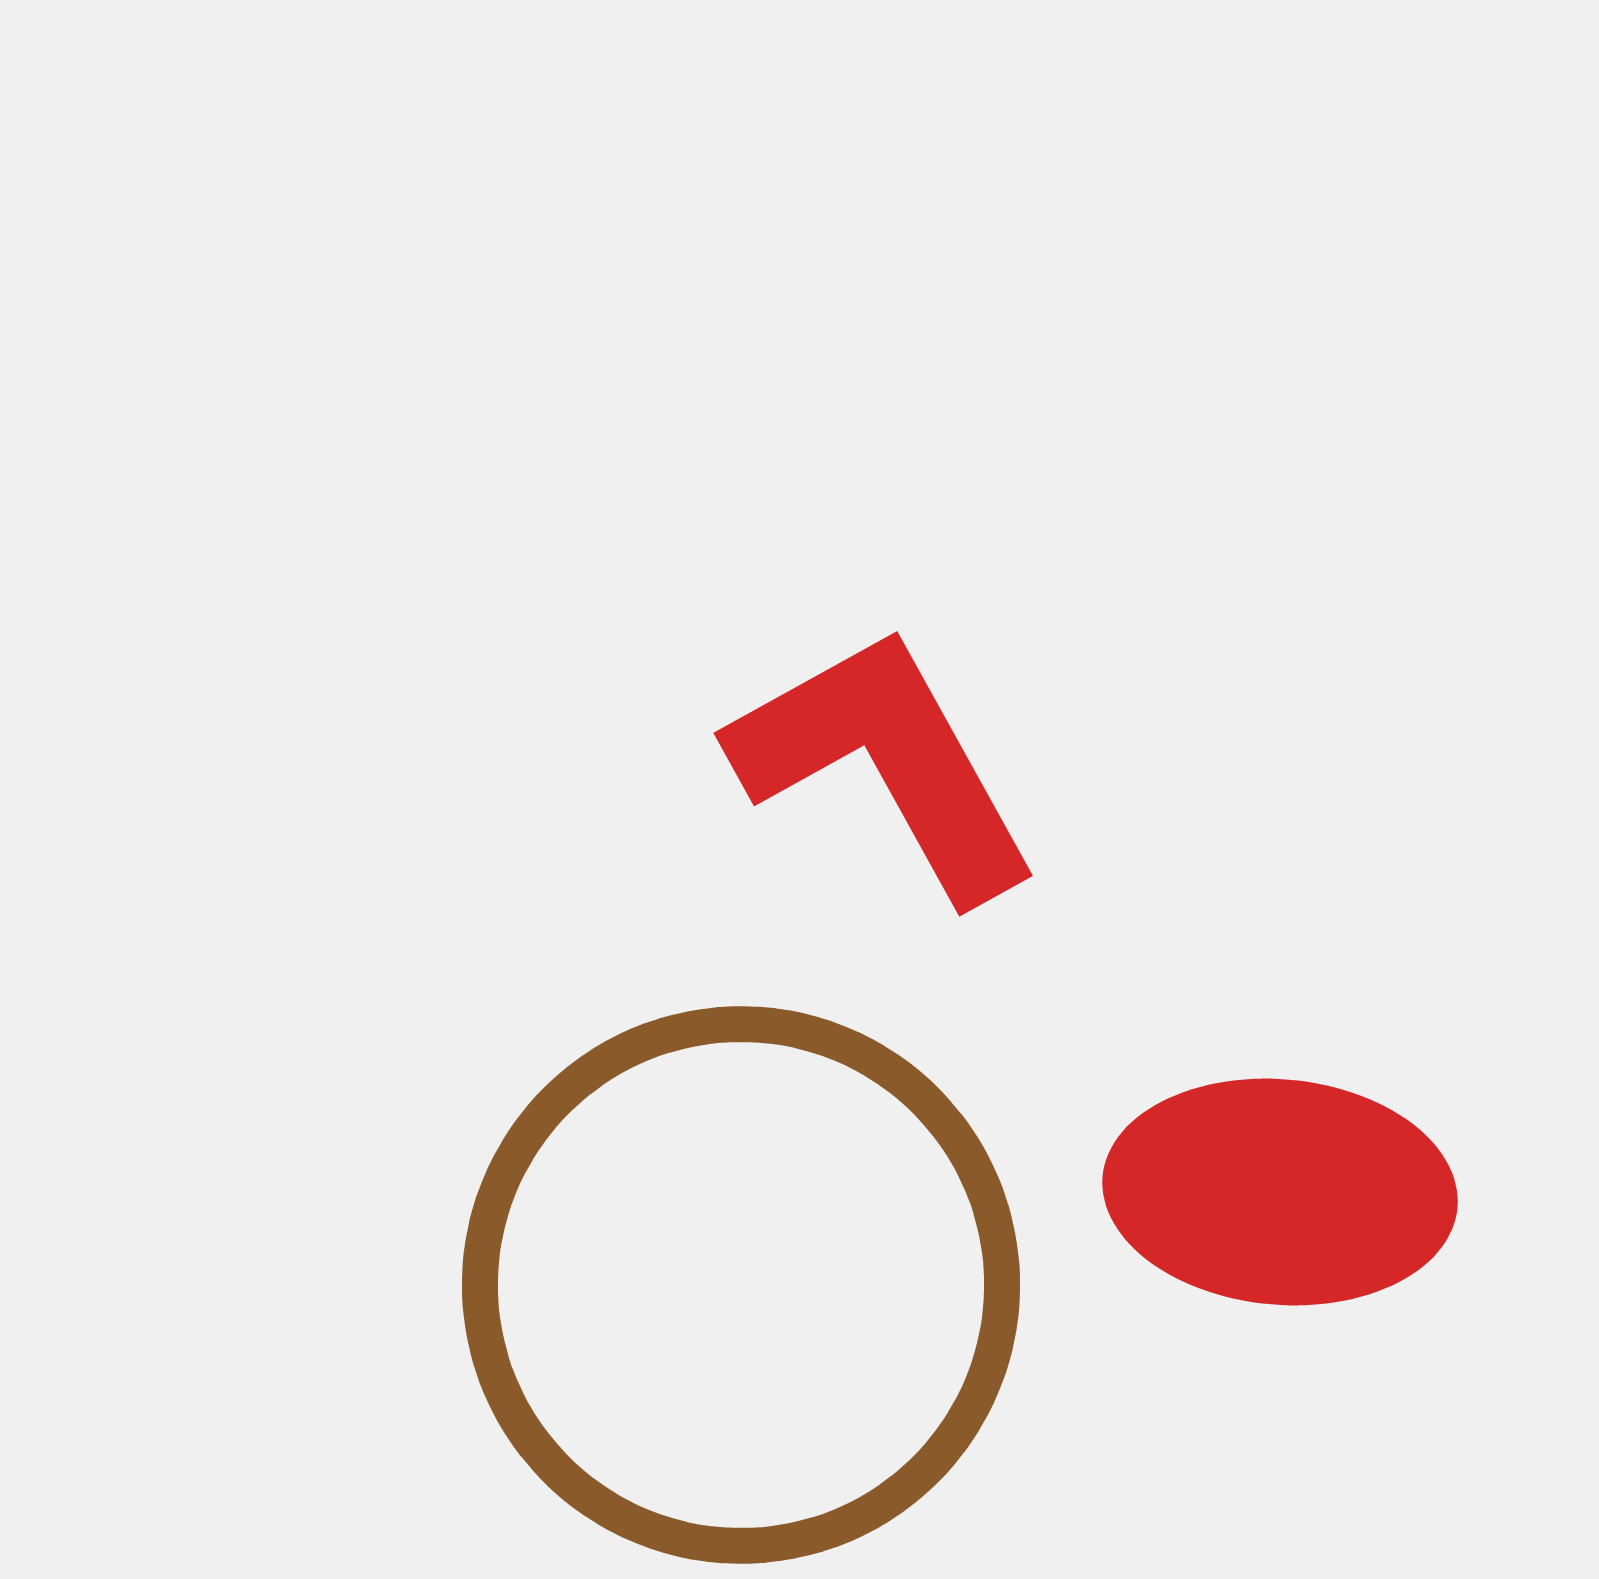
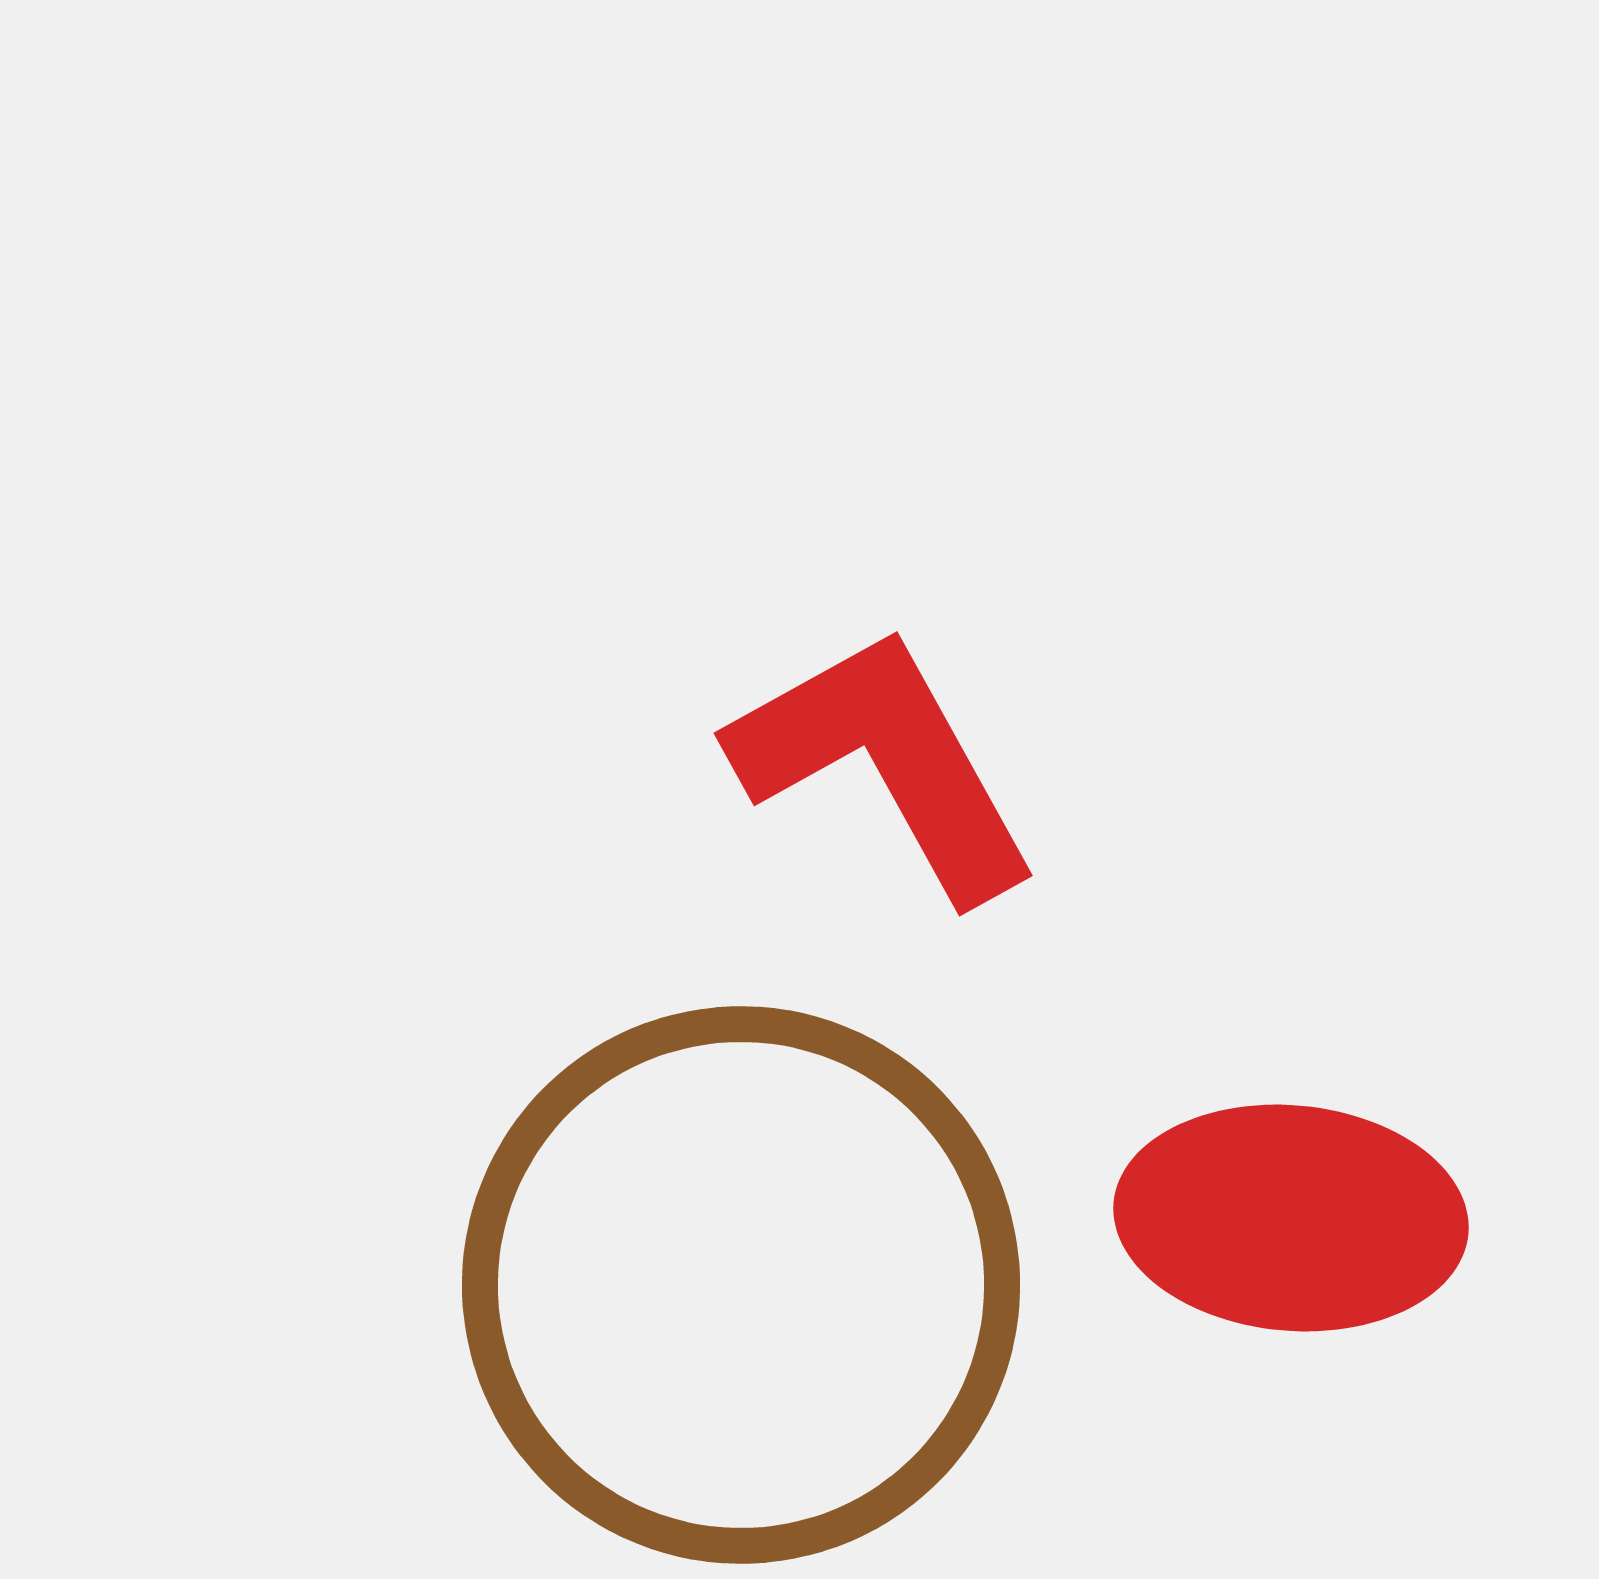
red ellipse: moved 11 px right, 26 px down
